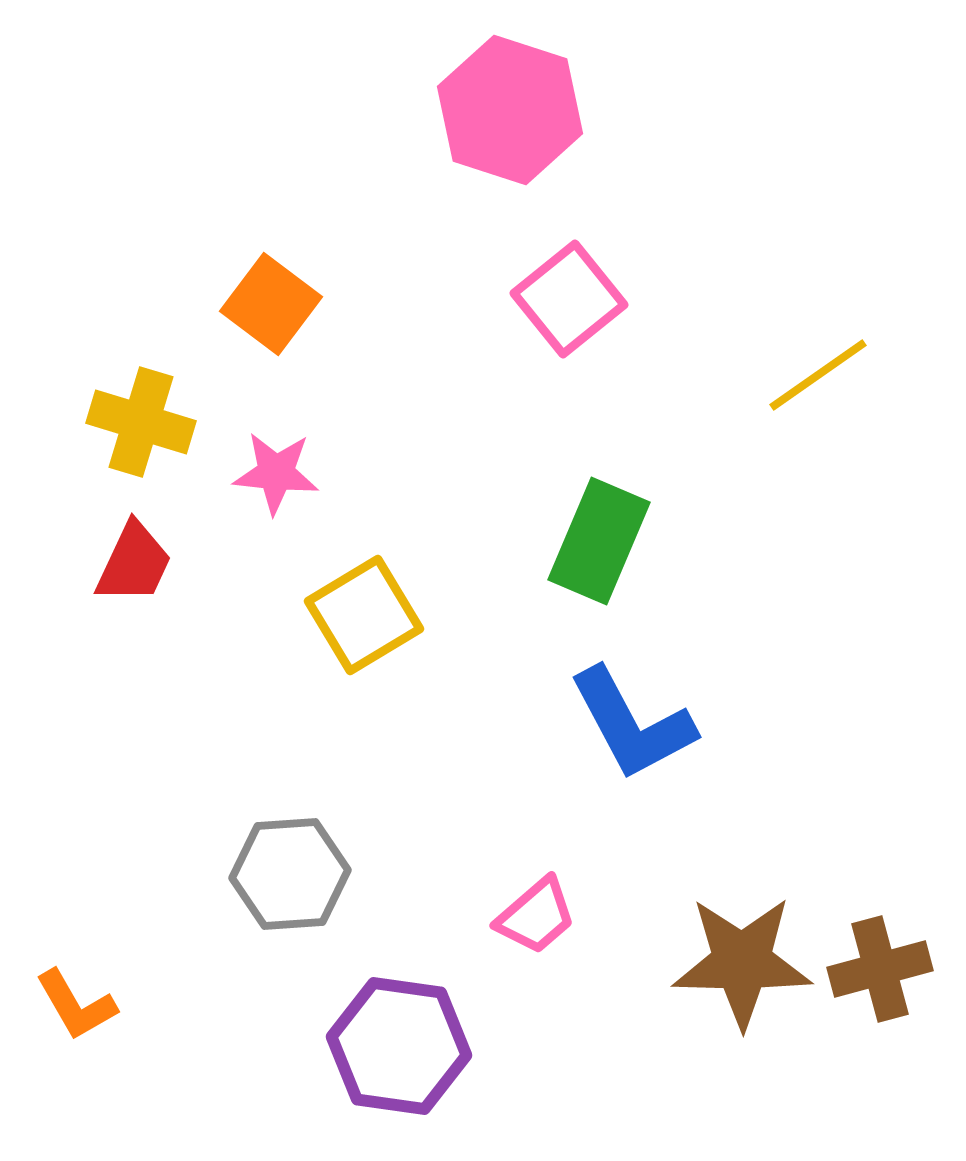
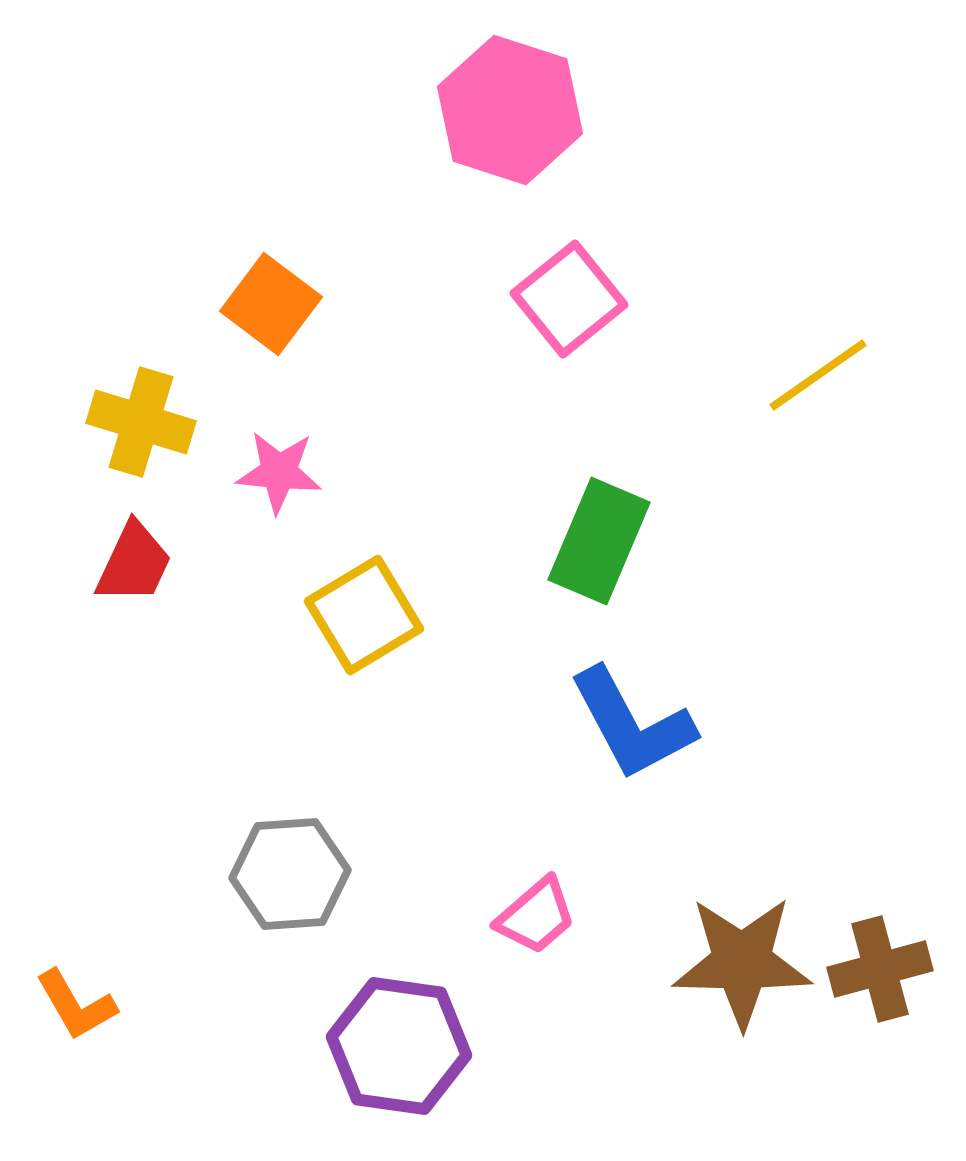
pink star: moved 3 px right, 1 px up
